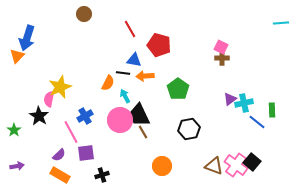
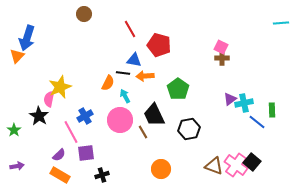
black trapezoid: moved 15 px right
orange circle: moved 1 px left, 3 px down
